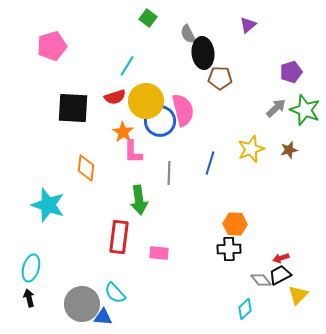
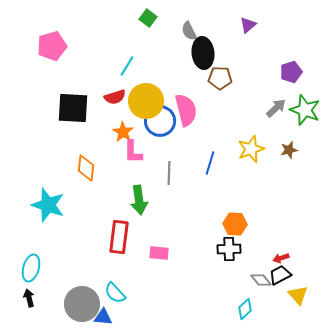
gray semicircle: moved 1 px right, 3 px up
pink semicircle: moved 3 px right
yellow triangle: rotated 25 degrees counterclockwise
